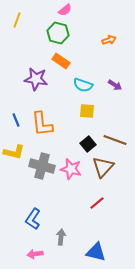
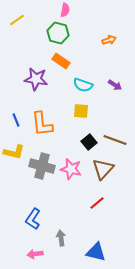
pink semicircle: rotated 40 degrees counterclockwise
yellow line: rotated 35 degrees clockwise
yellow square: moved 6 px left
black square: moved 1 px right, 2 px up
brown triangle: moved 2 px down
gray arrow: moved 1 px down; rotated 14 degrees counterclockwise
